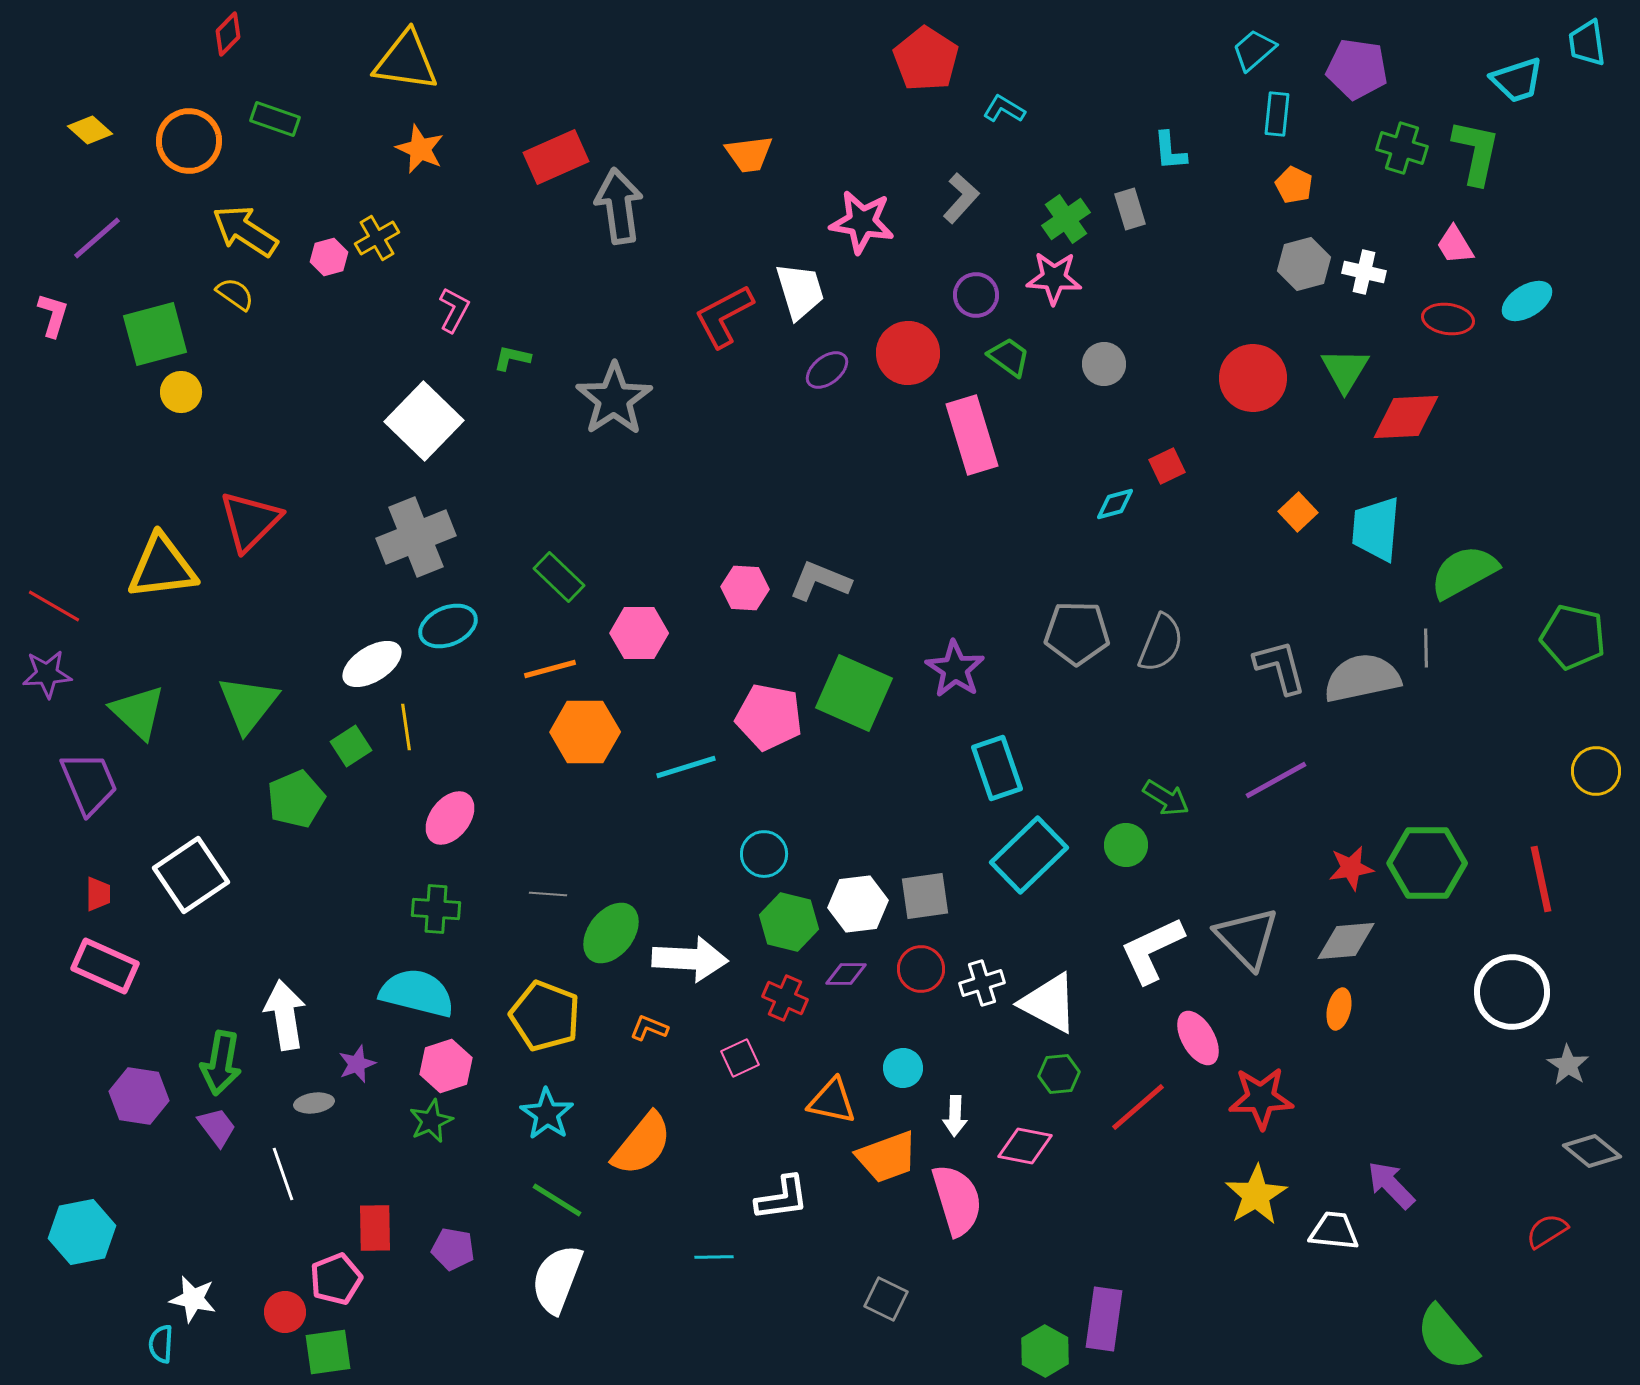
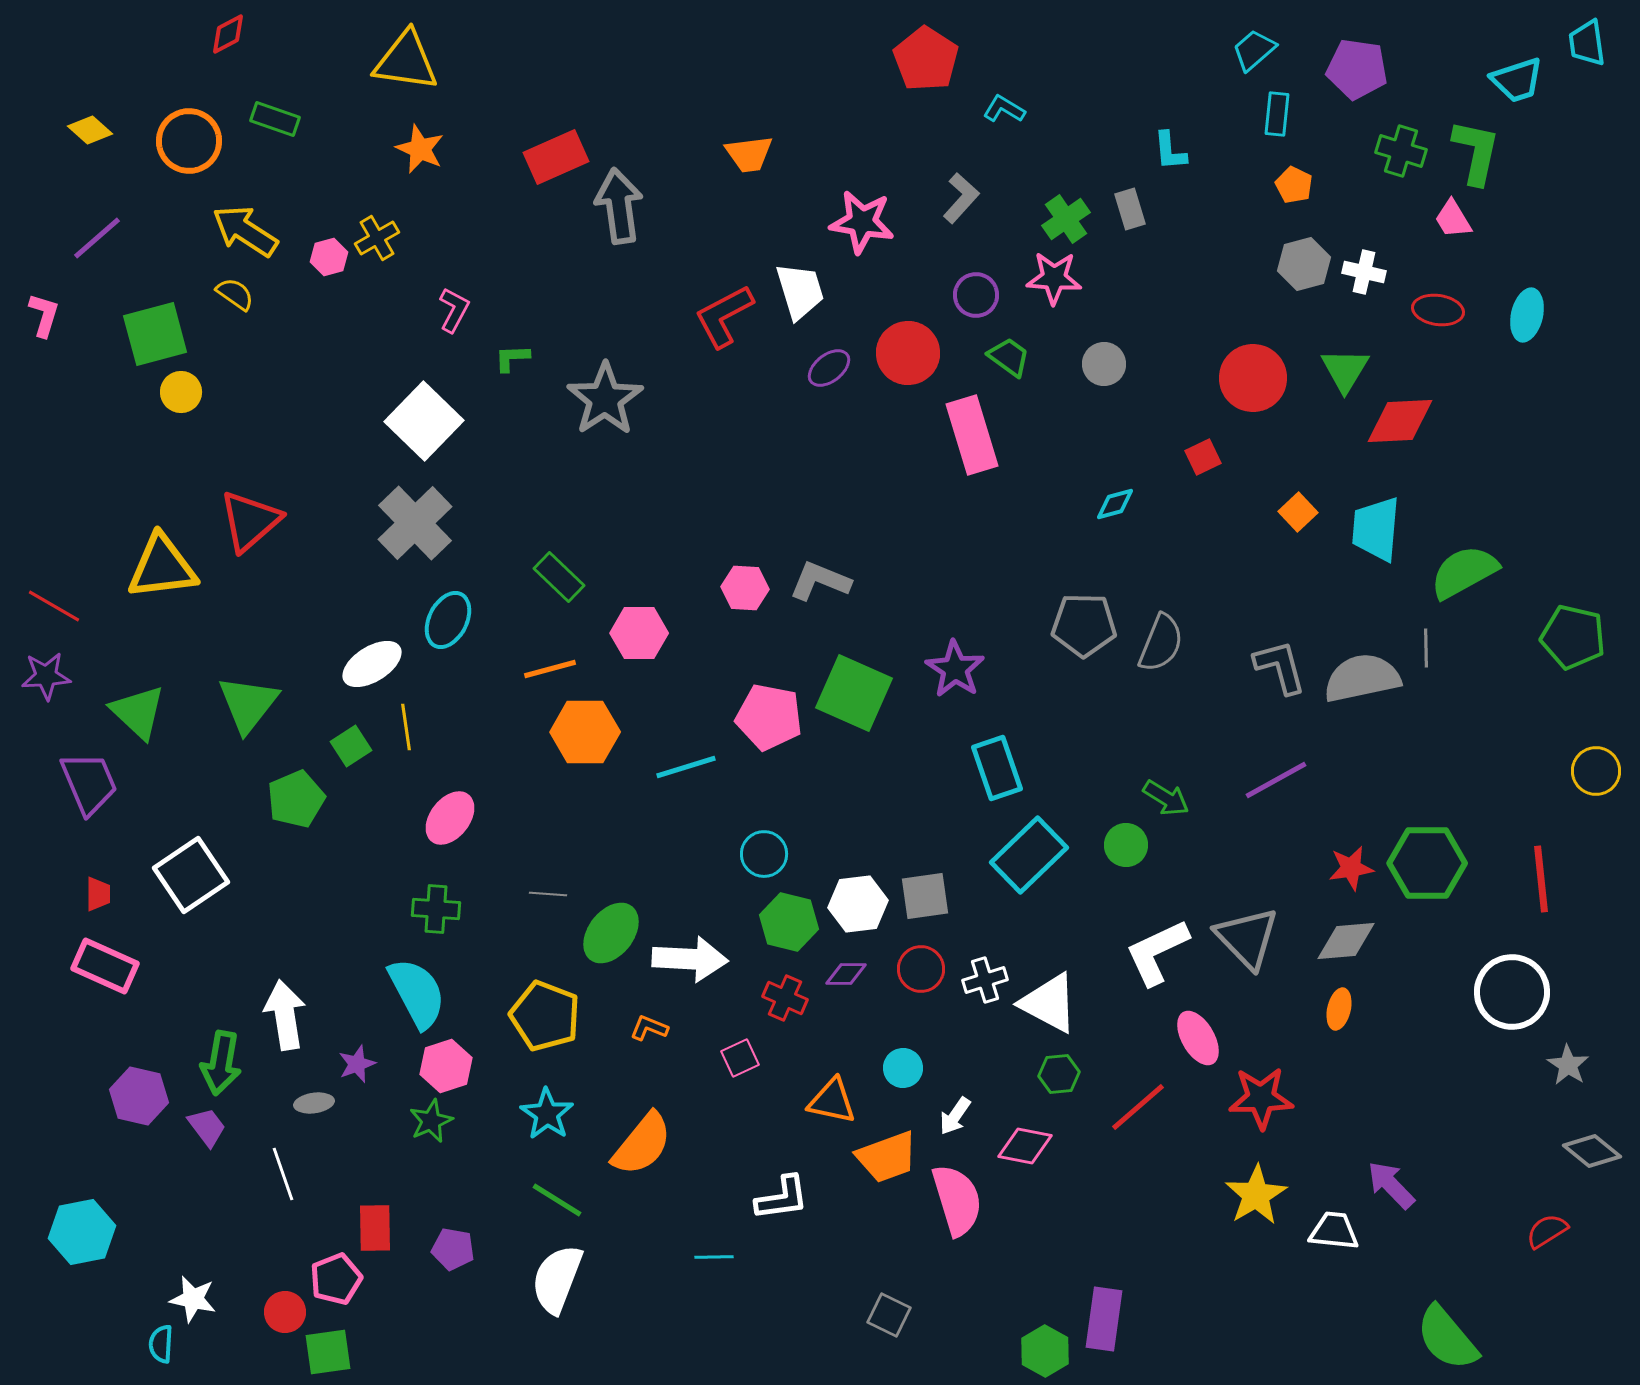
red diamond at (228, 34): rotated 18 degrees clockwise
green cross at (1402, 148): moved 1 px left, 3 px down
pink trapezoid at (1455, 245): moved 2 px left, 26 px up
cyan ellipse at (1527, 301): moved 14 px down; rotated 45 degrees counterclockwise
pink L-shape at (53, 315): moved 9 px left
red ellipse at (1448, 319): moved 10 px left, 9 px up
green L-shape at (512, 358): rotated 15 degrees counterclockwise
purple ellipse at (827, 370): moved 2 px right, 2 px up
gray star at (614, 399): moved 9 px left
red diamond at (1406, 417): moved 6 px left, 4 px down
red square at (1167, 466): moved 36 px right, 9 px up
red triangle at (250, 521): rotated 4 degrees clockwise
gray cross at (416, 537): moved 1 px left, 14 px up; rotated 22 degrees counterclockwise
cyan ellipse at (448, 626): moved 6 px up; rotated 40 degrees counterclockwise
gray pentagon at (1077, 633): moved 7 px right, 8 px up
purple star at (47, 674): moved 1 px left, 2 px down
red line at (1541, 879): rotated 6 degrees clockwise
white L-shape at (1152, 950): moved 5 px right, 2 px down
white cross at (982, 983): moved 3 px right, 3 px up
cyan semicircle at (417, 993): rotated 48 degrees clockwise
purple hexagon at (139, 1096): rotated 4 degrees clockwise
white arrow at (955, 1116): rotated 33 degrees clockwise
purple trapezoid at (217, 1127): moved 10 px left
gray square at (886, 1299): moved 3 px right, 16 px down
